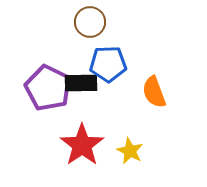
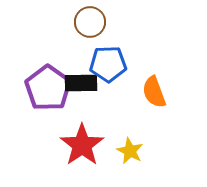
purple pentagon: rotated 9 degrees clockwise
